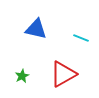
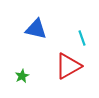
cyan line: moved 1 px right; rotated 49 degrees clockwise
red triangle: moved 5 px right, 8 px up
